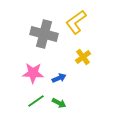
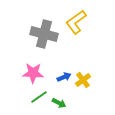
yellow cross: moved 23 px down
blue arrow: moved 5 px right, 1 px up
green line: moved 3 px right, 4 px up
